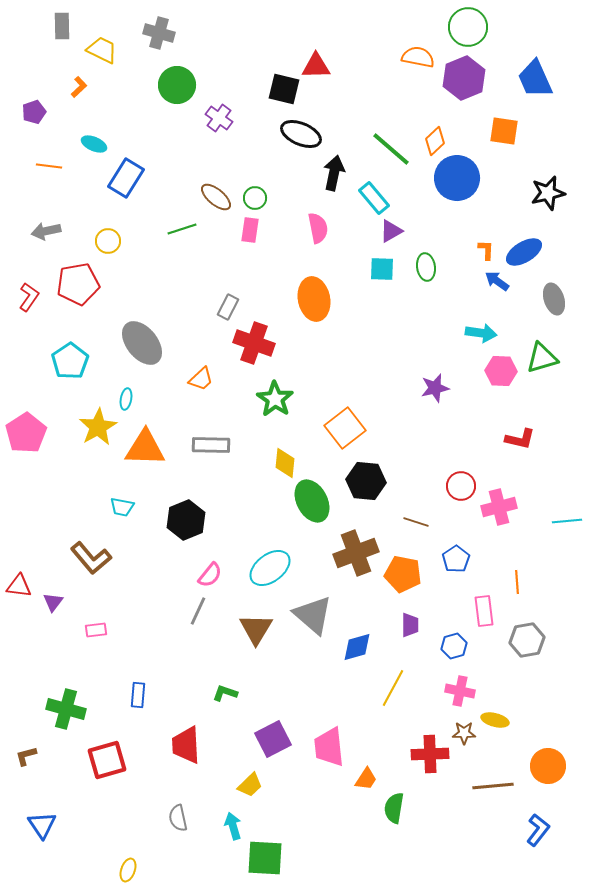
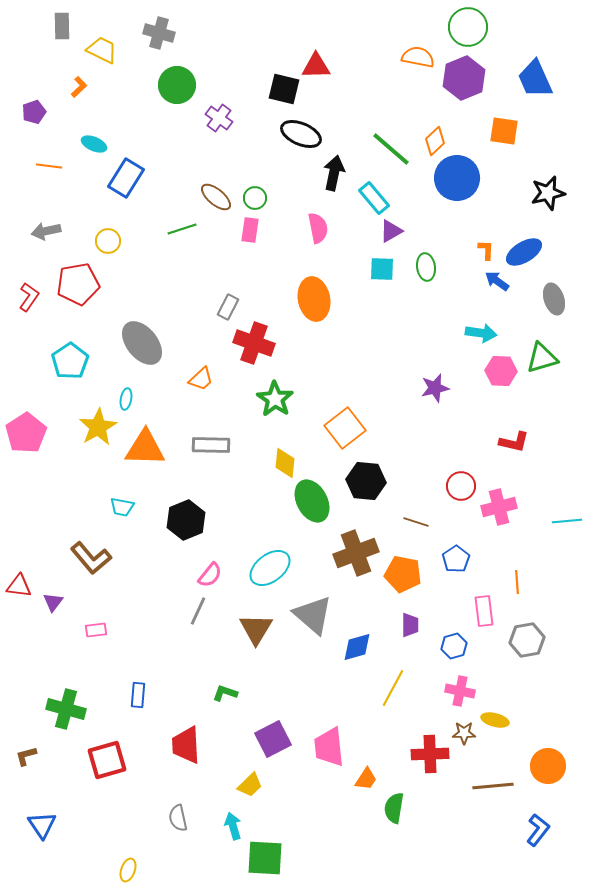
red L-shape at (520, 439): moved 6 px left, 3 px down
